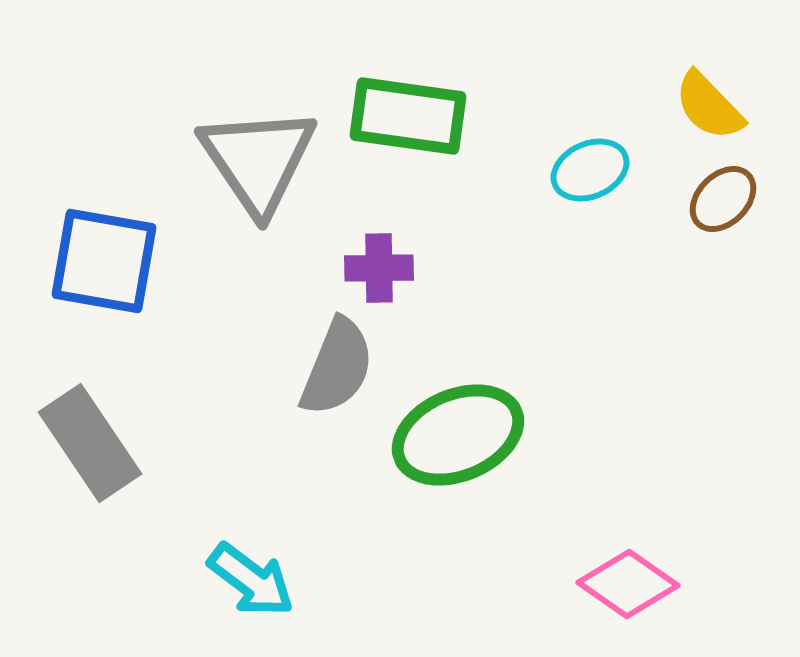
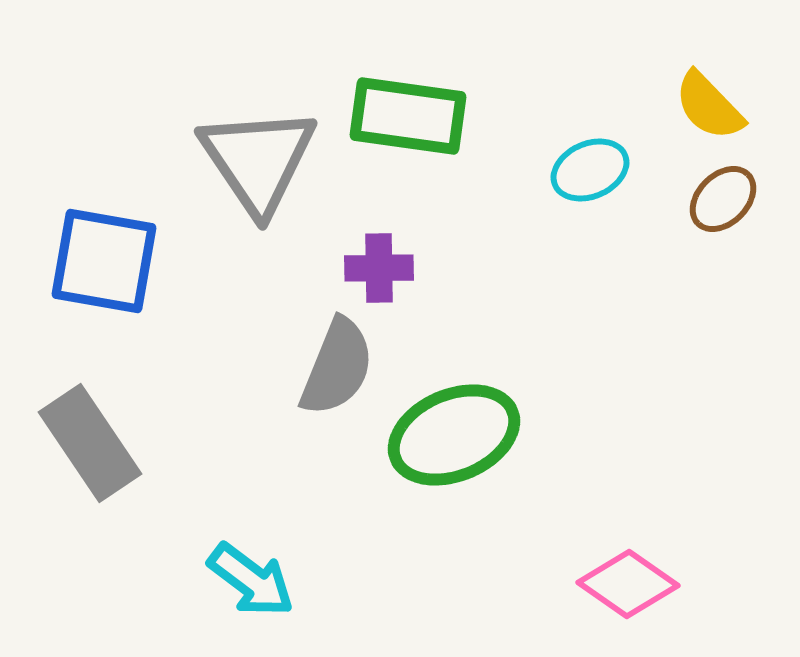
green ellipse: moved 4 px left
